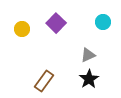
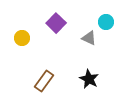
cyan circle: moved 3 px right
yellow circle: moved 9 px down
gray triangle: moved 1 px right, 17 px up; rotated 49 degrees clockwise
black star: rotated 12 degrees counterclockwise
